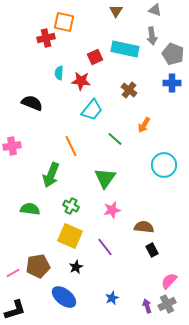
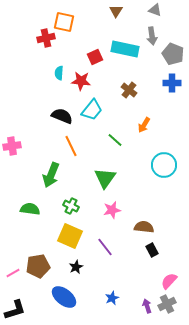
black semicircle: moved 30 px right, 13 px down
green line: moved 1 px down
